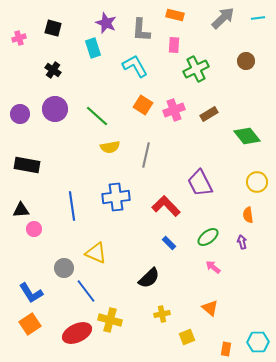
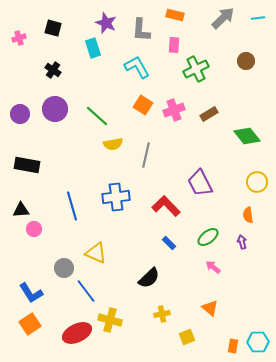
cyan L-shape at (135, 66): moved 2 px right, 1 px down
yellow semicircle at (110, 147): moved 3 px right, 3 px up
blue line at (72, 206): rotated 8 degrees counterclockwise
orange rectangle at (226, 349): moved 7 px right, 3 px up
